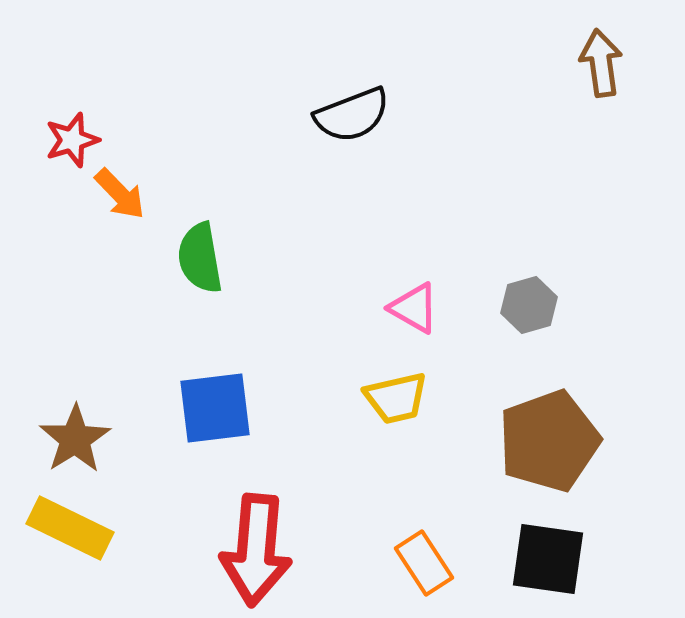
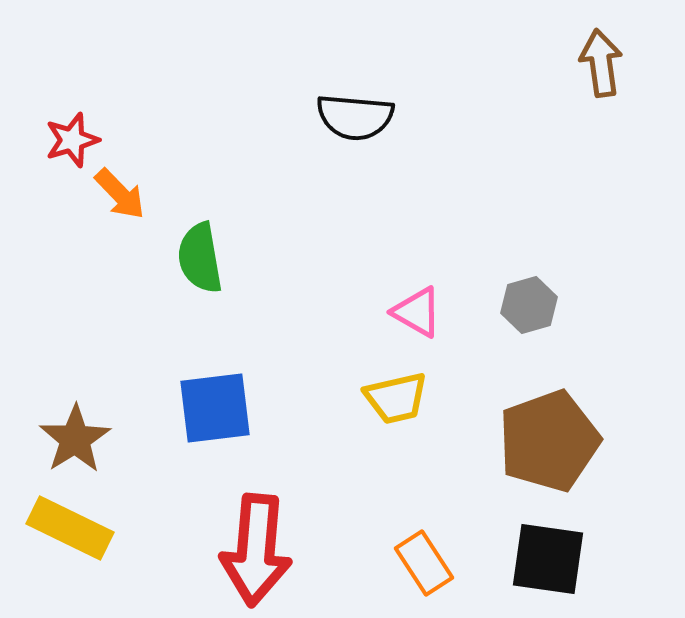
black semicircle: moved 3 px right, 2 px down; rotated 26 degrees clockwise
pink triangle: moved 3 px right, 4 px down
